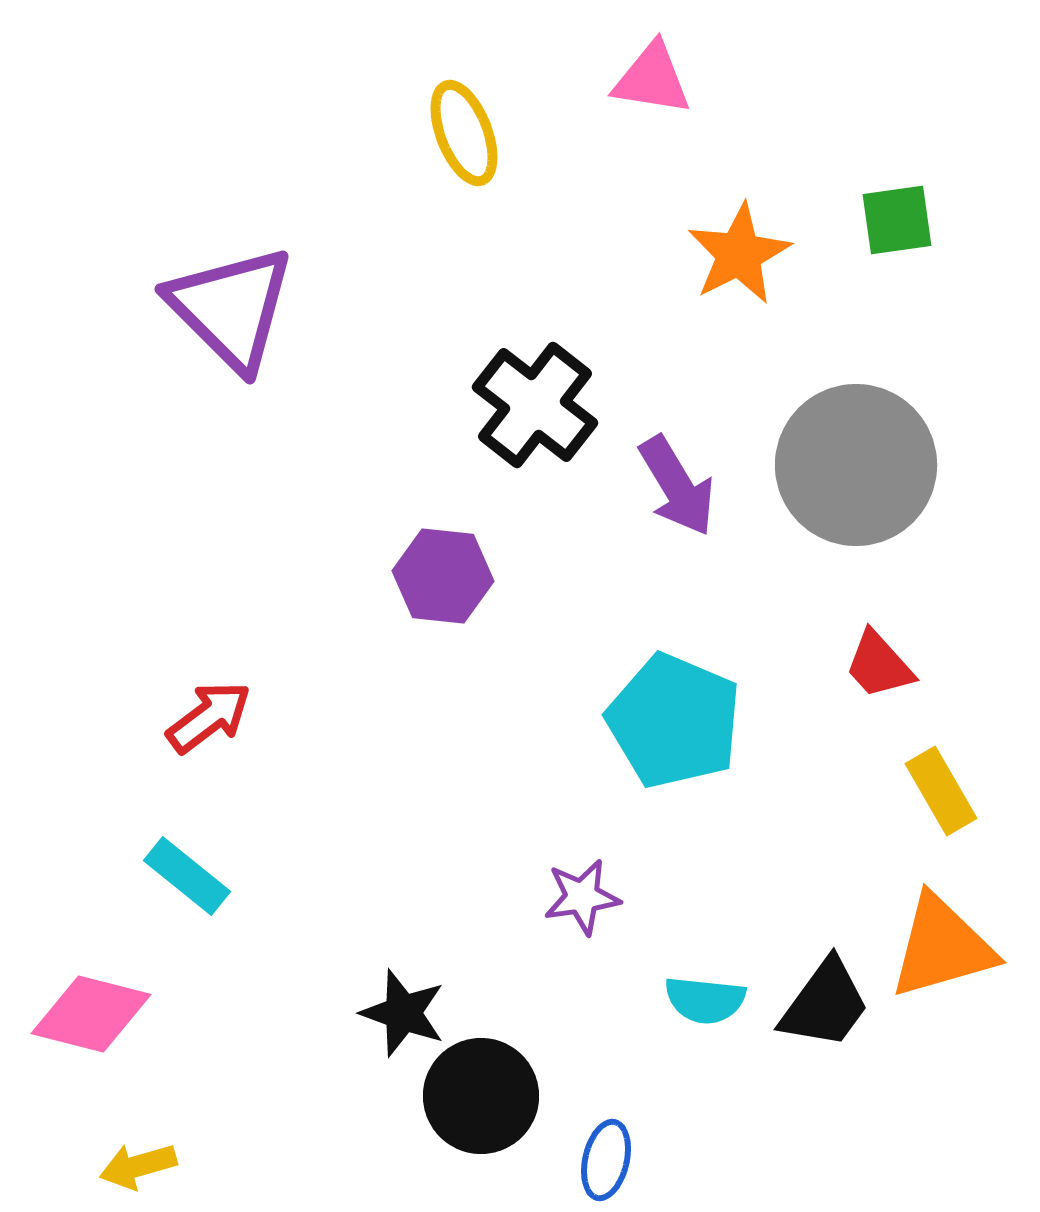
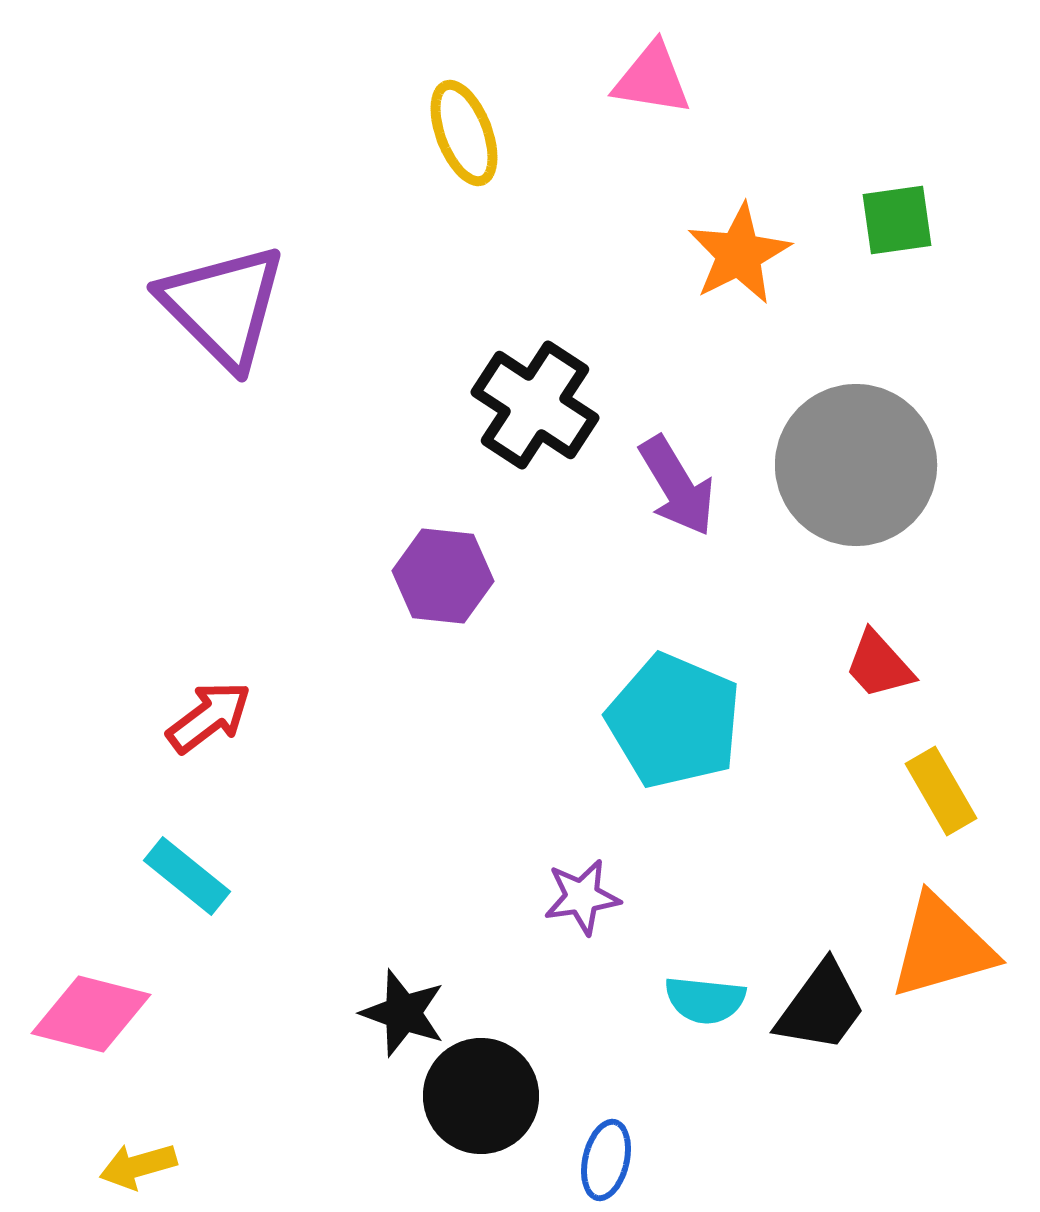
purple triangle: moved 8 px left, 2 px up
black cross: rotated 5 degrees counterclockwise
black trapezoid: moved 4 px left, 3 px down
